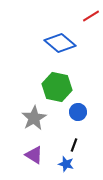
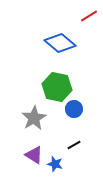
red line: moved 2 px left
blue circle: moved 4 px left, 3 px up
black line: rotated 40 degrees clockwise
blue star: moved 11 px left
